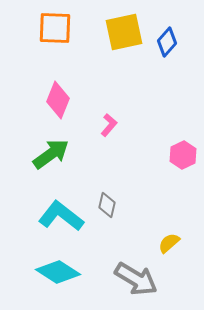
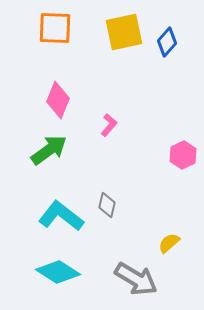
green arrow: moved 2 px left, 4 px up
